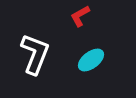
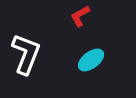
white L-shape: moved 9 px left
